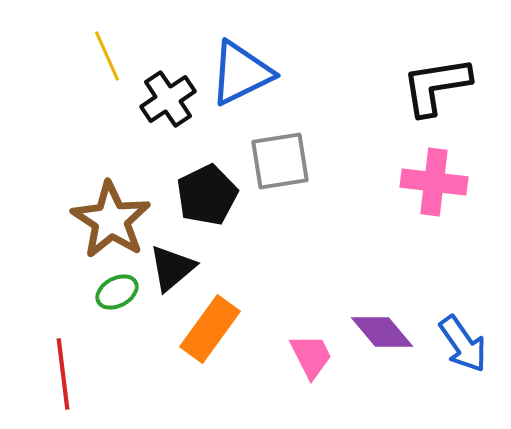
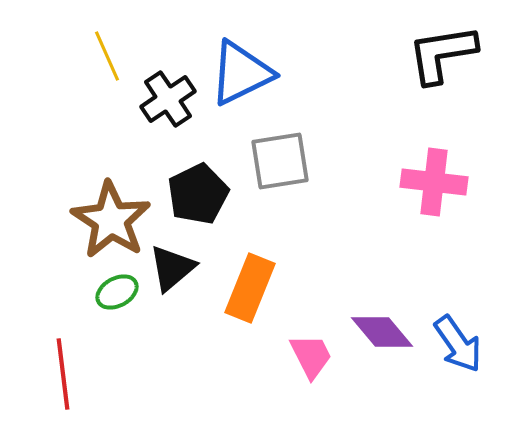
black L-shape: moved 6 px right, 32 px up
black pentagon: moved 9 px left, 1 px up
orange rectangle: moved 40 px right, 41 px up; rotated 14 degrees counterclockwise
blue arrow: moved 5 px left
